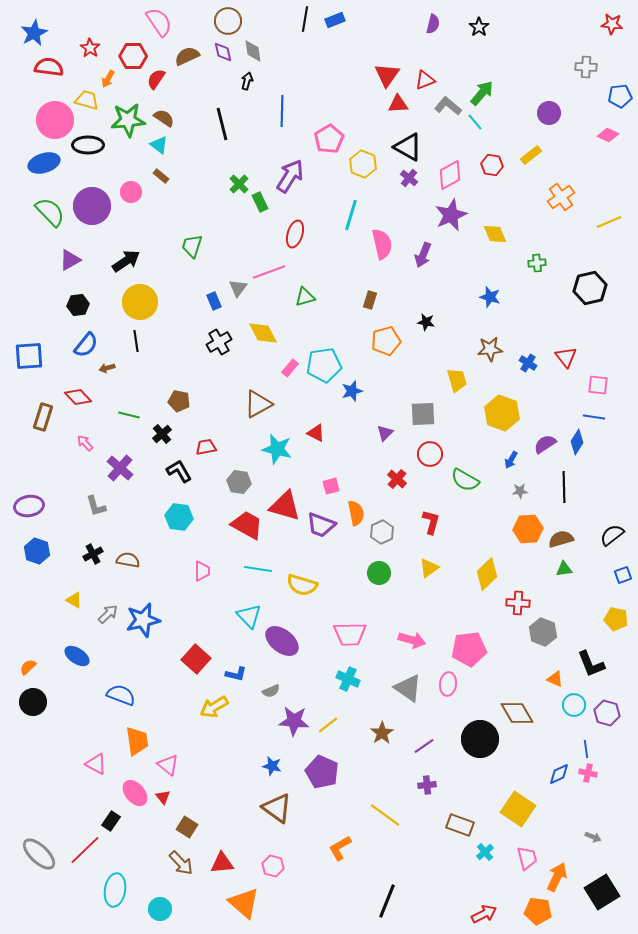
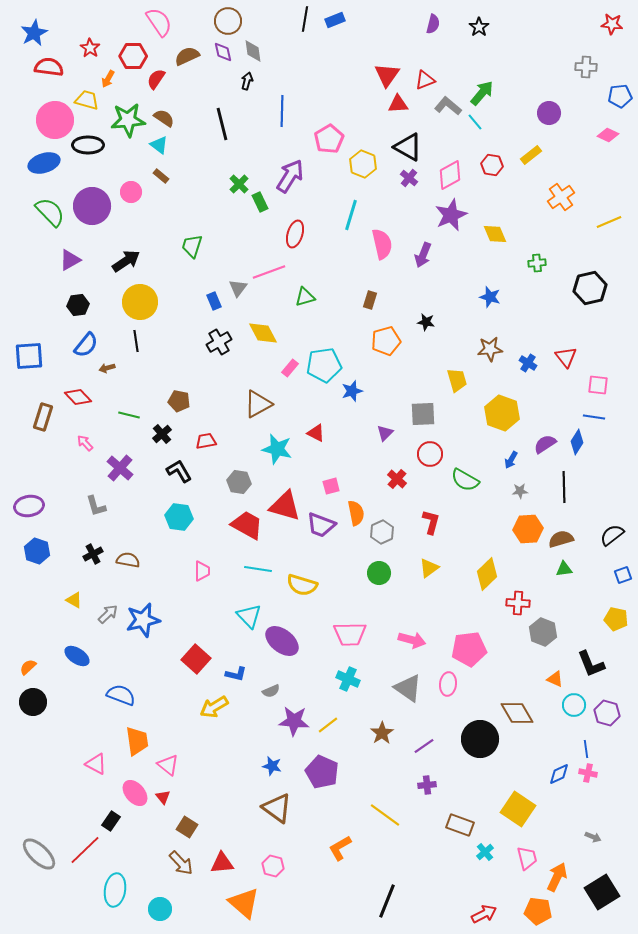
red trapezoid at (206, 447): moved 6 px up
